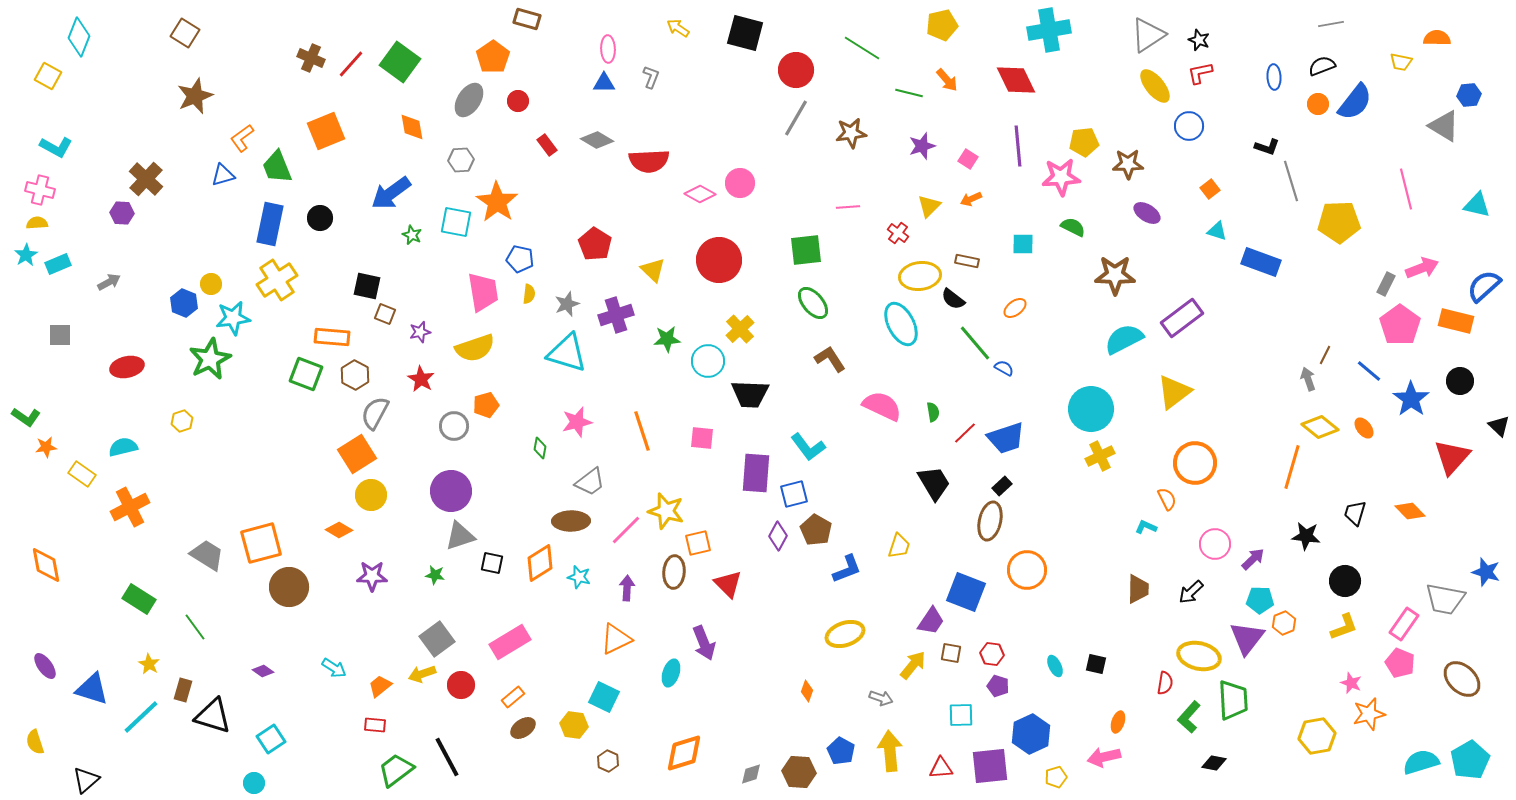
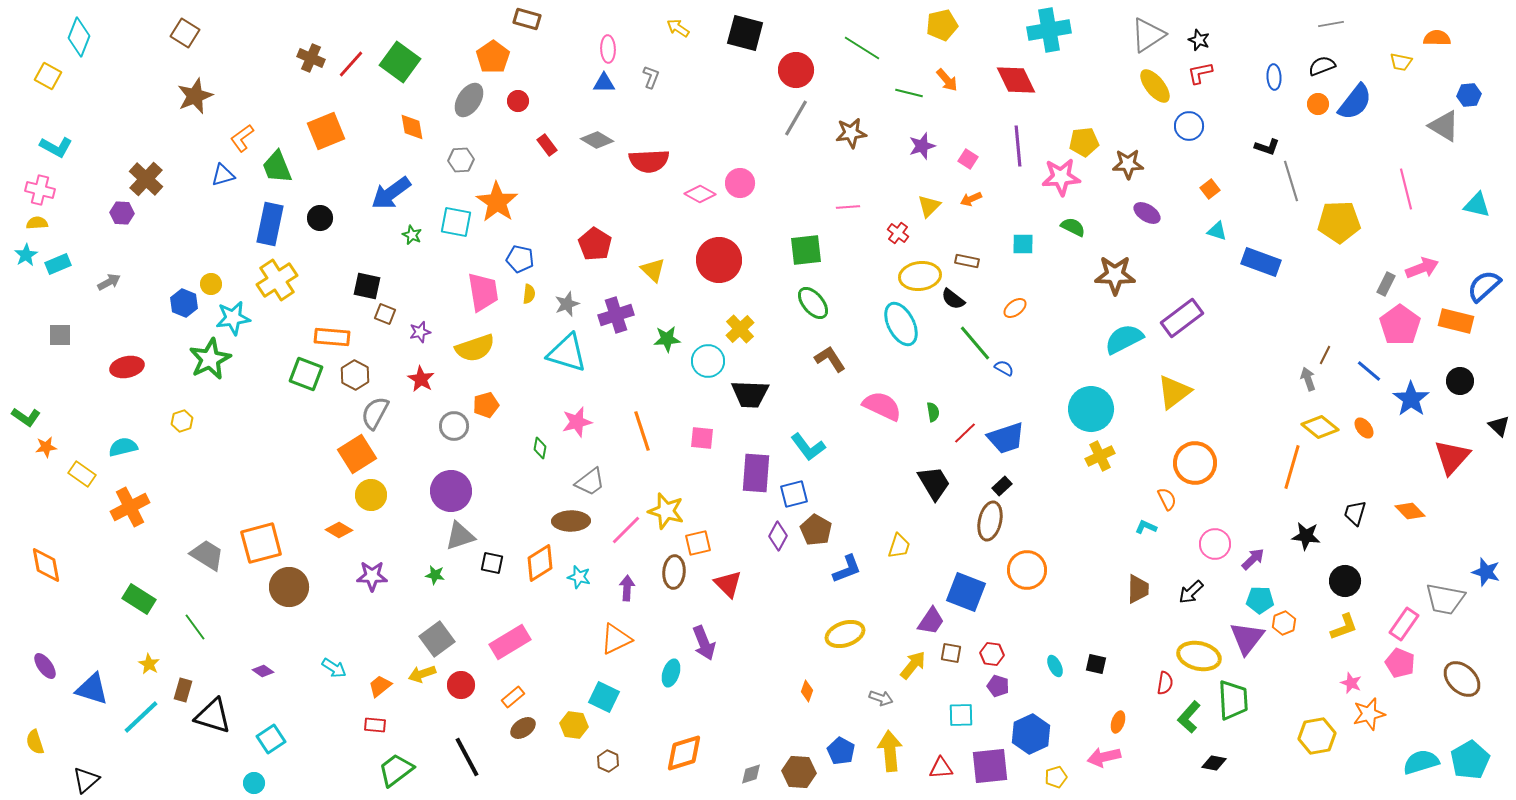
black line at (447, 757): moved 20 px right
